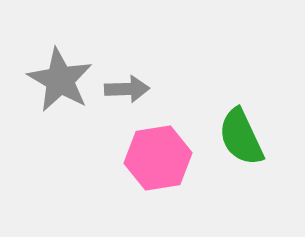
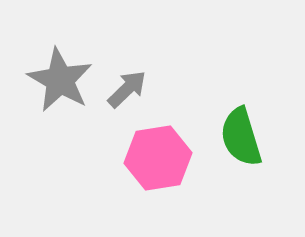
gray arrow: rotated 42 degrees counterclockwise
green semicircle: rotated 8 degrees clockwise
